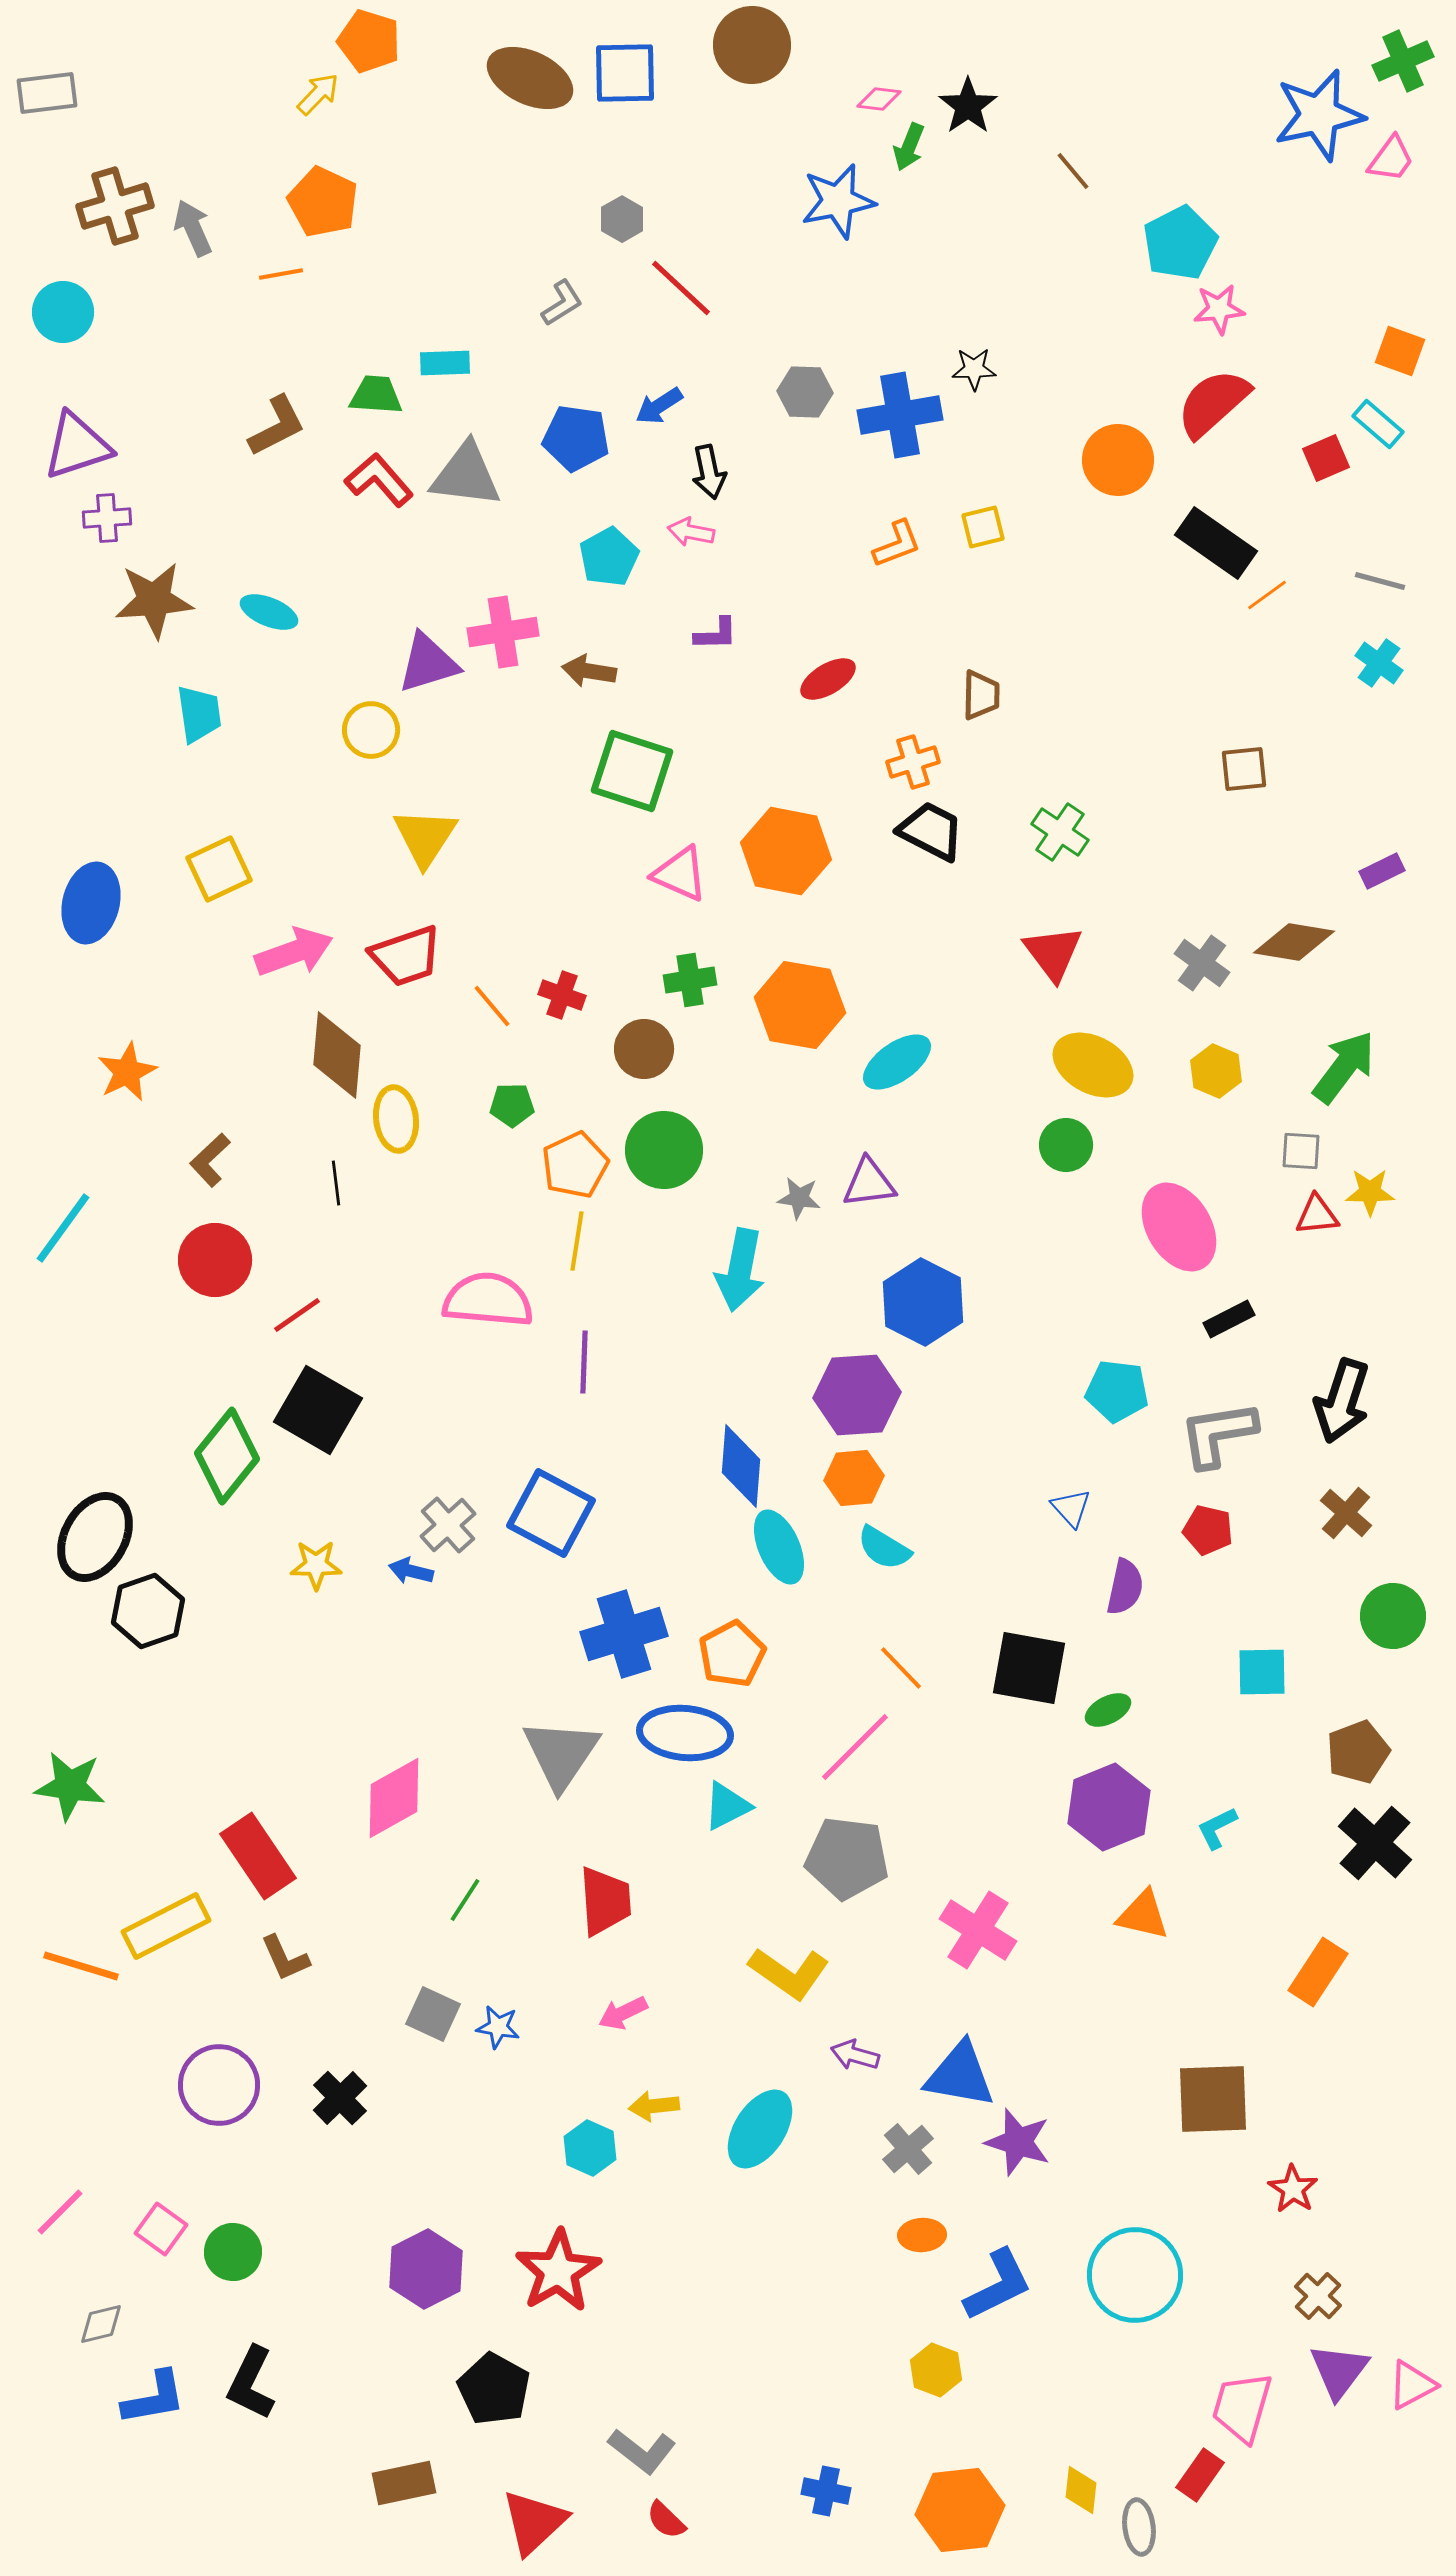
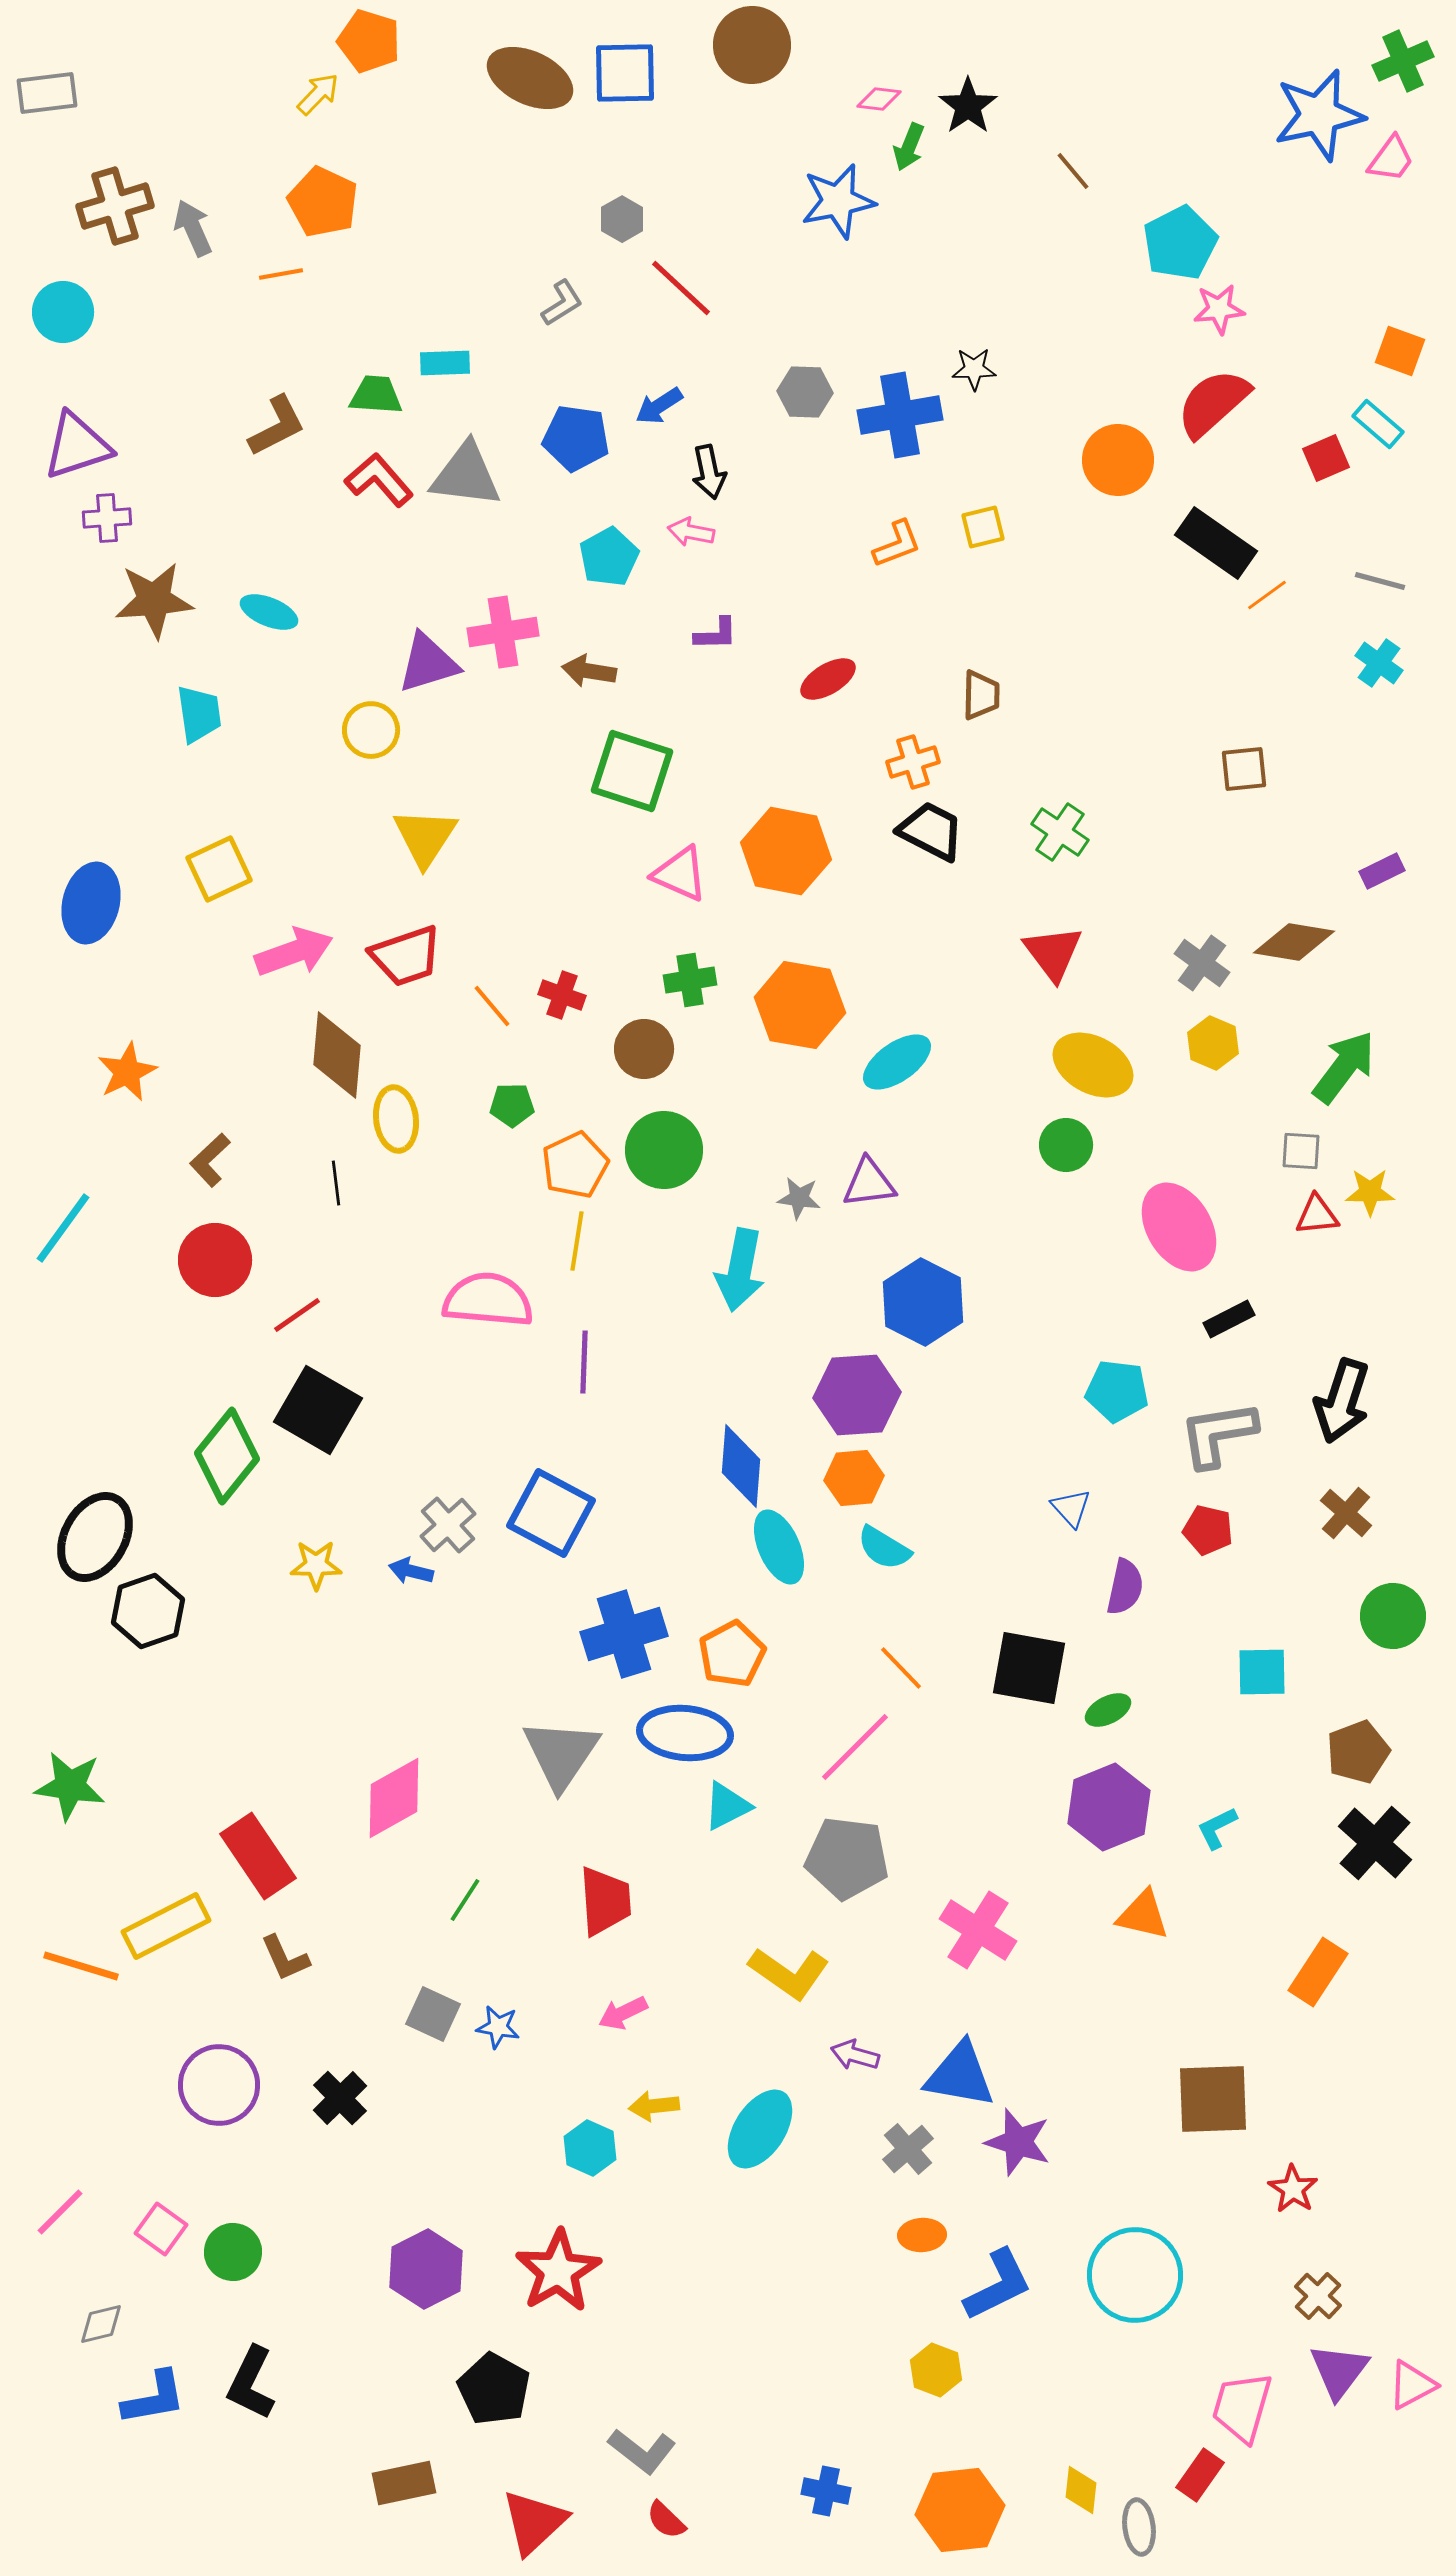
yellow hexagon at (1216, 1071): moved 3 px left, 28 px up
